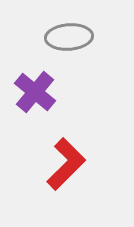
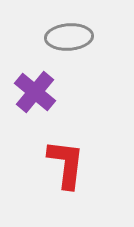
red L-shape: rotated 38 degrees counterclockwise
